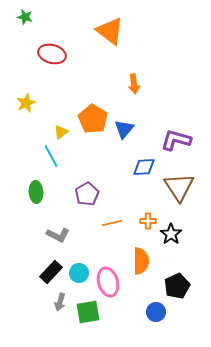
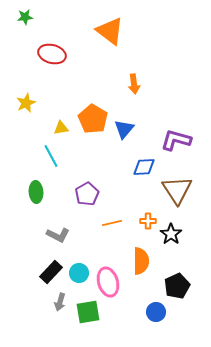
green star: rotated 21 degrees counterclockwise
yellow triangle: moved 4 px up; rotated 28 degrees clockwise
brown triangle: moved 2 px left, 3 px down
